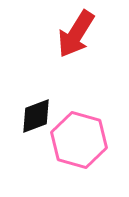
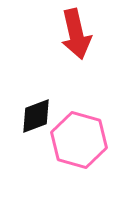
red arrow: rotated 45 degrees counterclockwise
